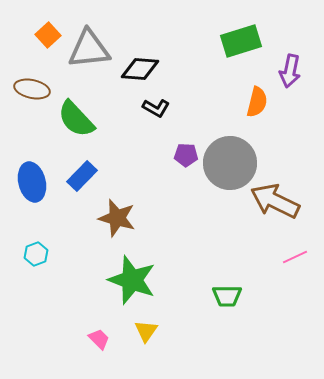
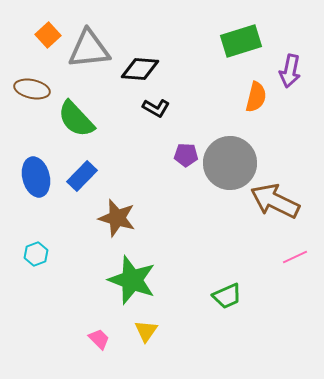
orange semicircle: moved 1 px left, 5 px up
blue ellipse: moved 4 px right, 5 px up
green trapezoid: rotated 24 degrees counterclockwise
